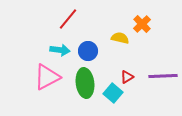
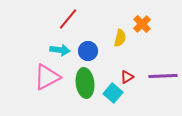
yellow semicircle: rotated 90 degrees clockwise
